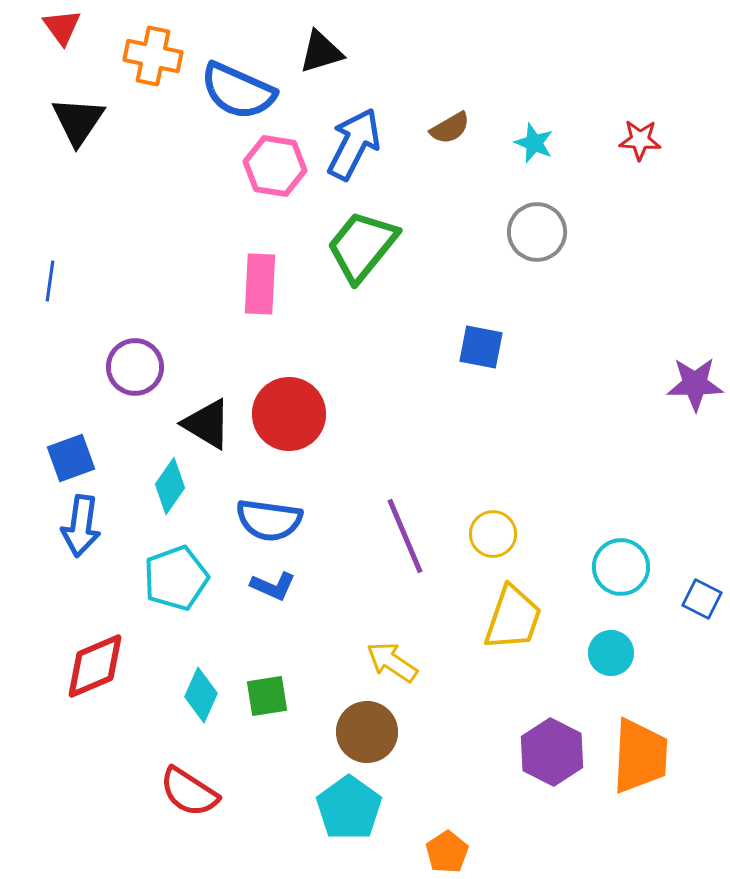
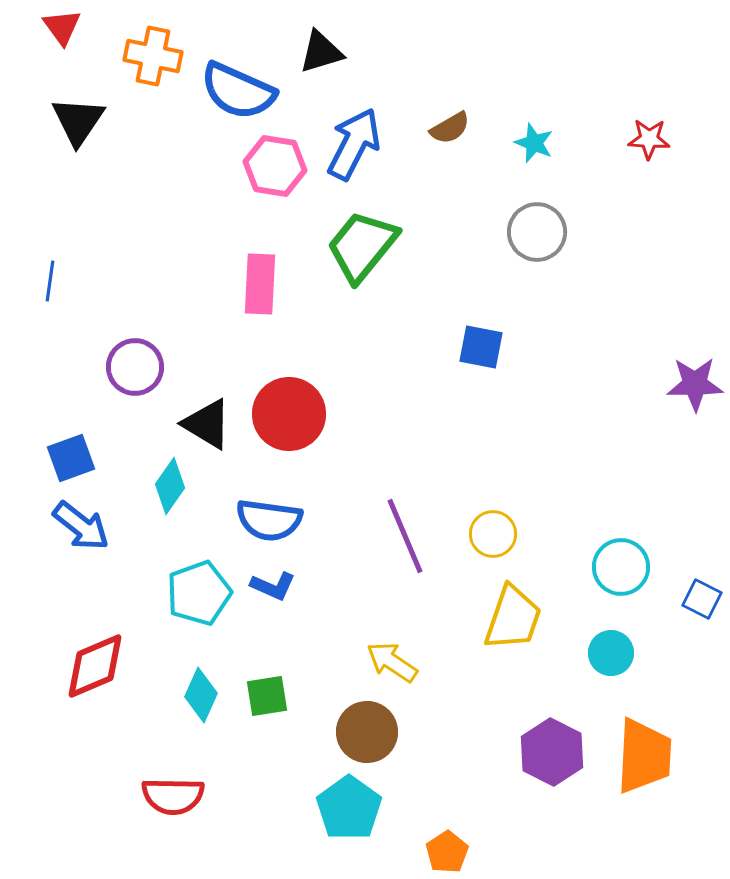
red star at (640, 140): moved 9 px right, 1 px up
blue arrow at (81, 526): rotated 60 degrees counterclockwise
cyan pentagon at (176, 578): moved 23 px right, 15 px down
orange trapezoid at (640, 756): moved 4 px right
red semicircle at (189, 792): moved 16 px left, 4 px down; rotated 32 degrees counterclockwise
